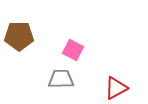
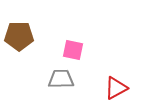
pink square: rotated 15 degrees counterclockwise
